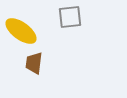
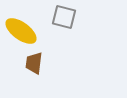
gray square: moved 6 px left; rotated 20 degrees clockwise
